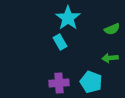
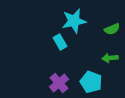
cyan star: moved 6 px right, 3 px down; rotated 25 degrees clockwise
purple cross: rotated 36 degrees counterclockwise
